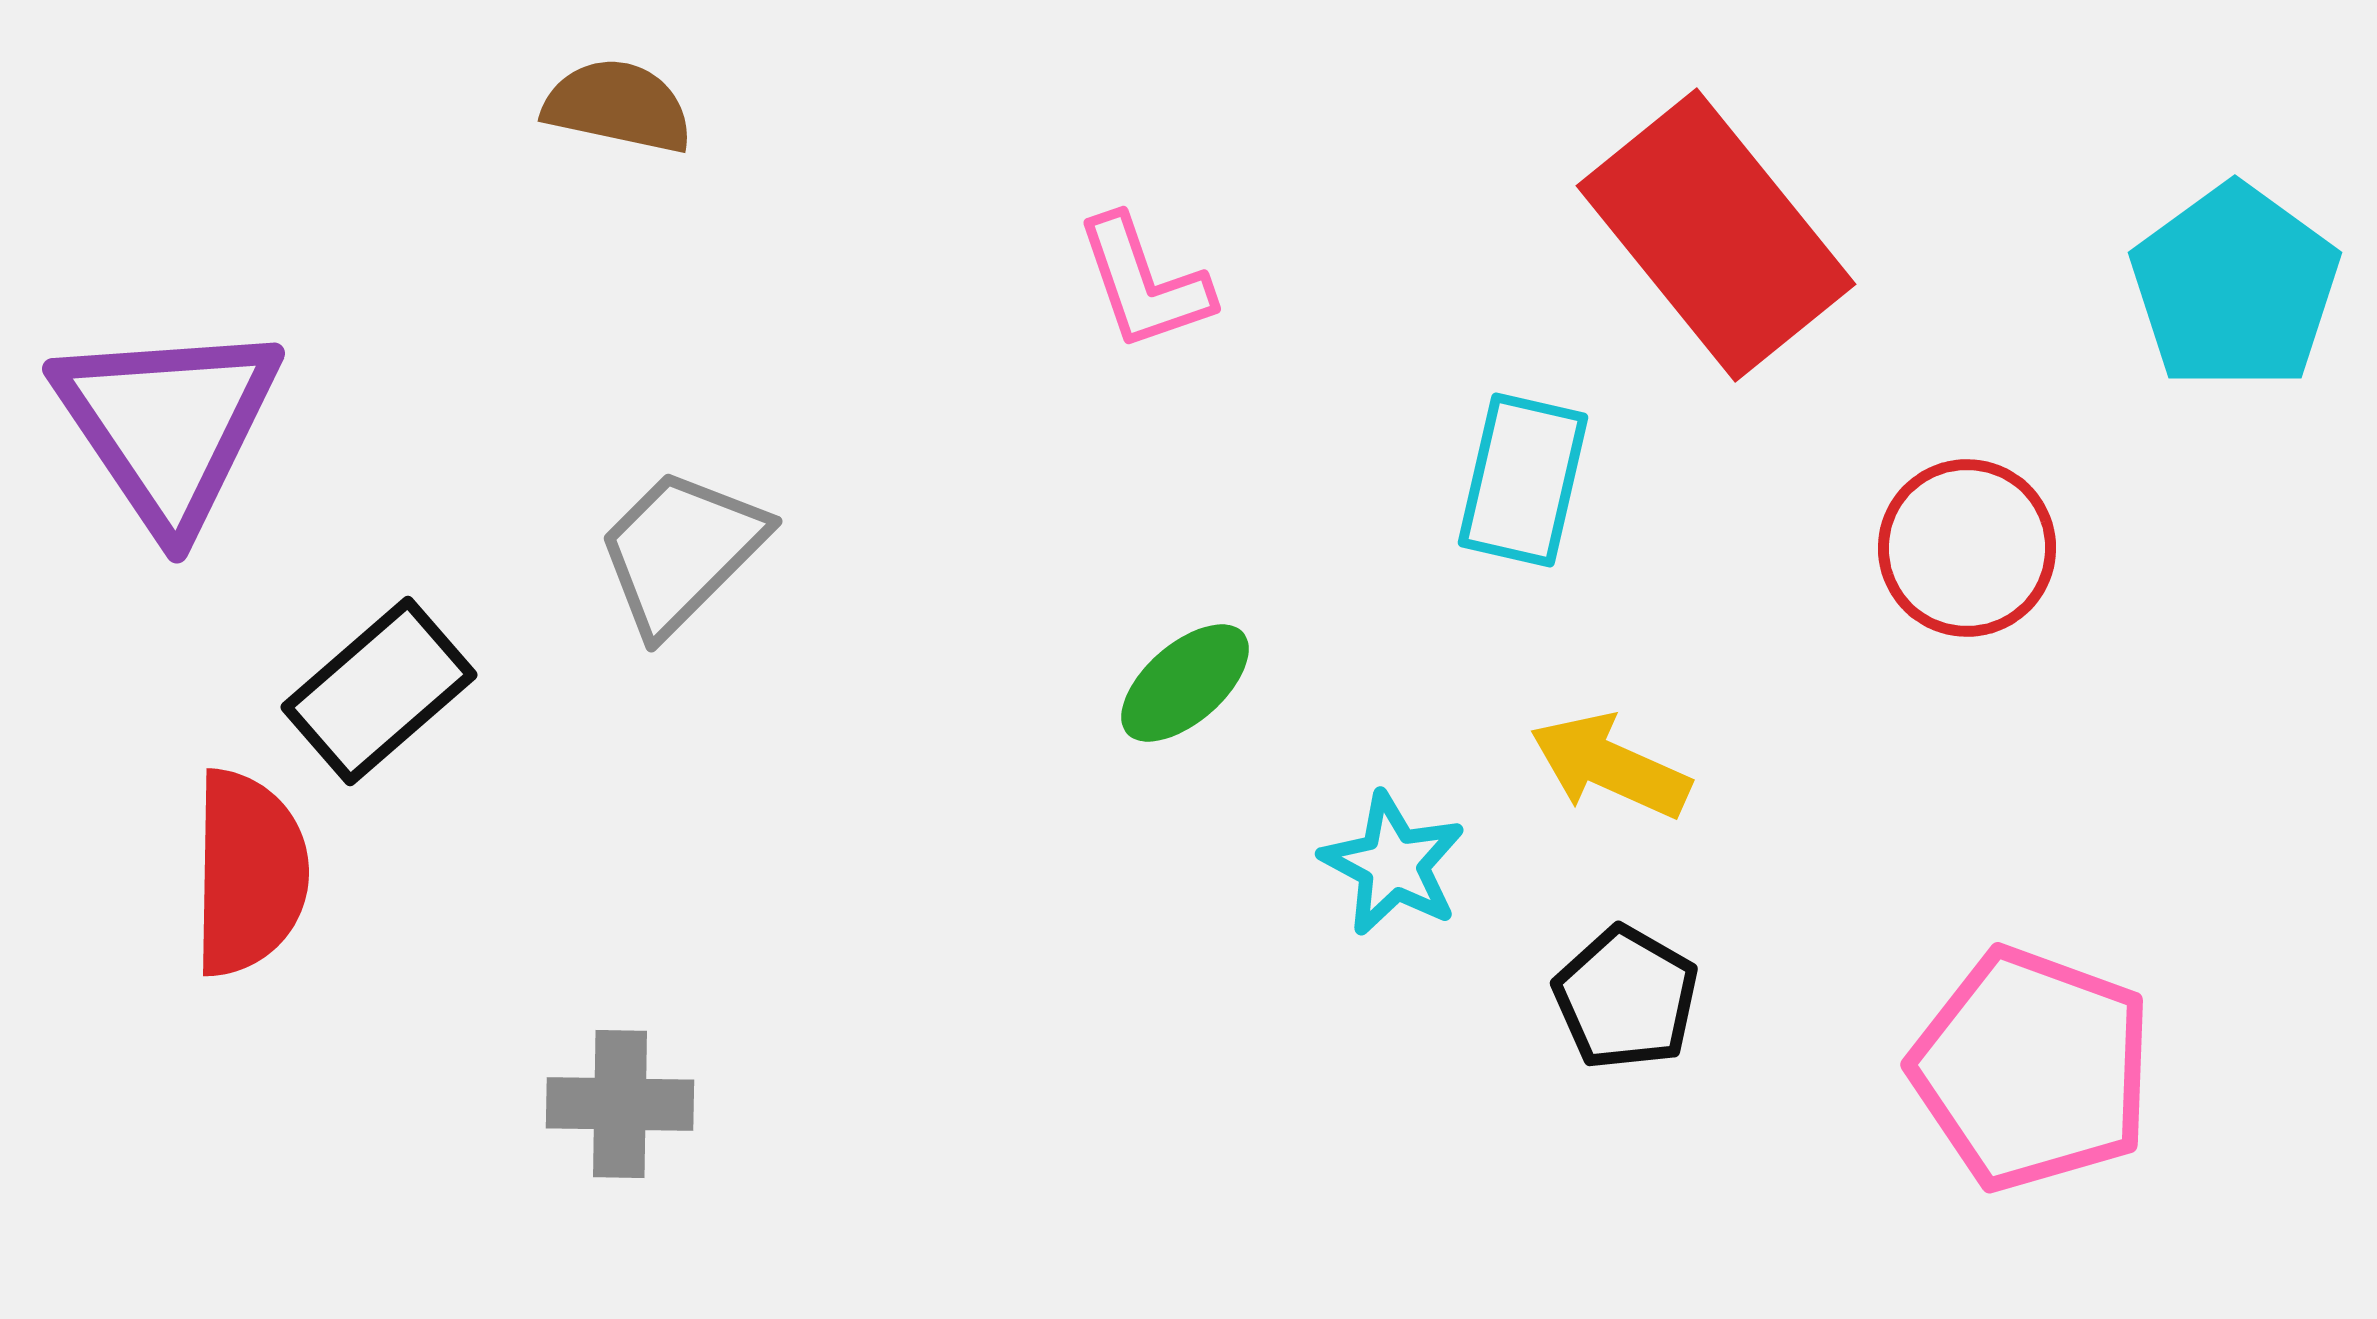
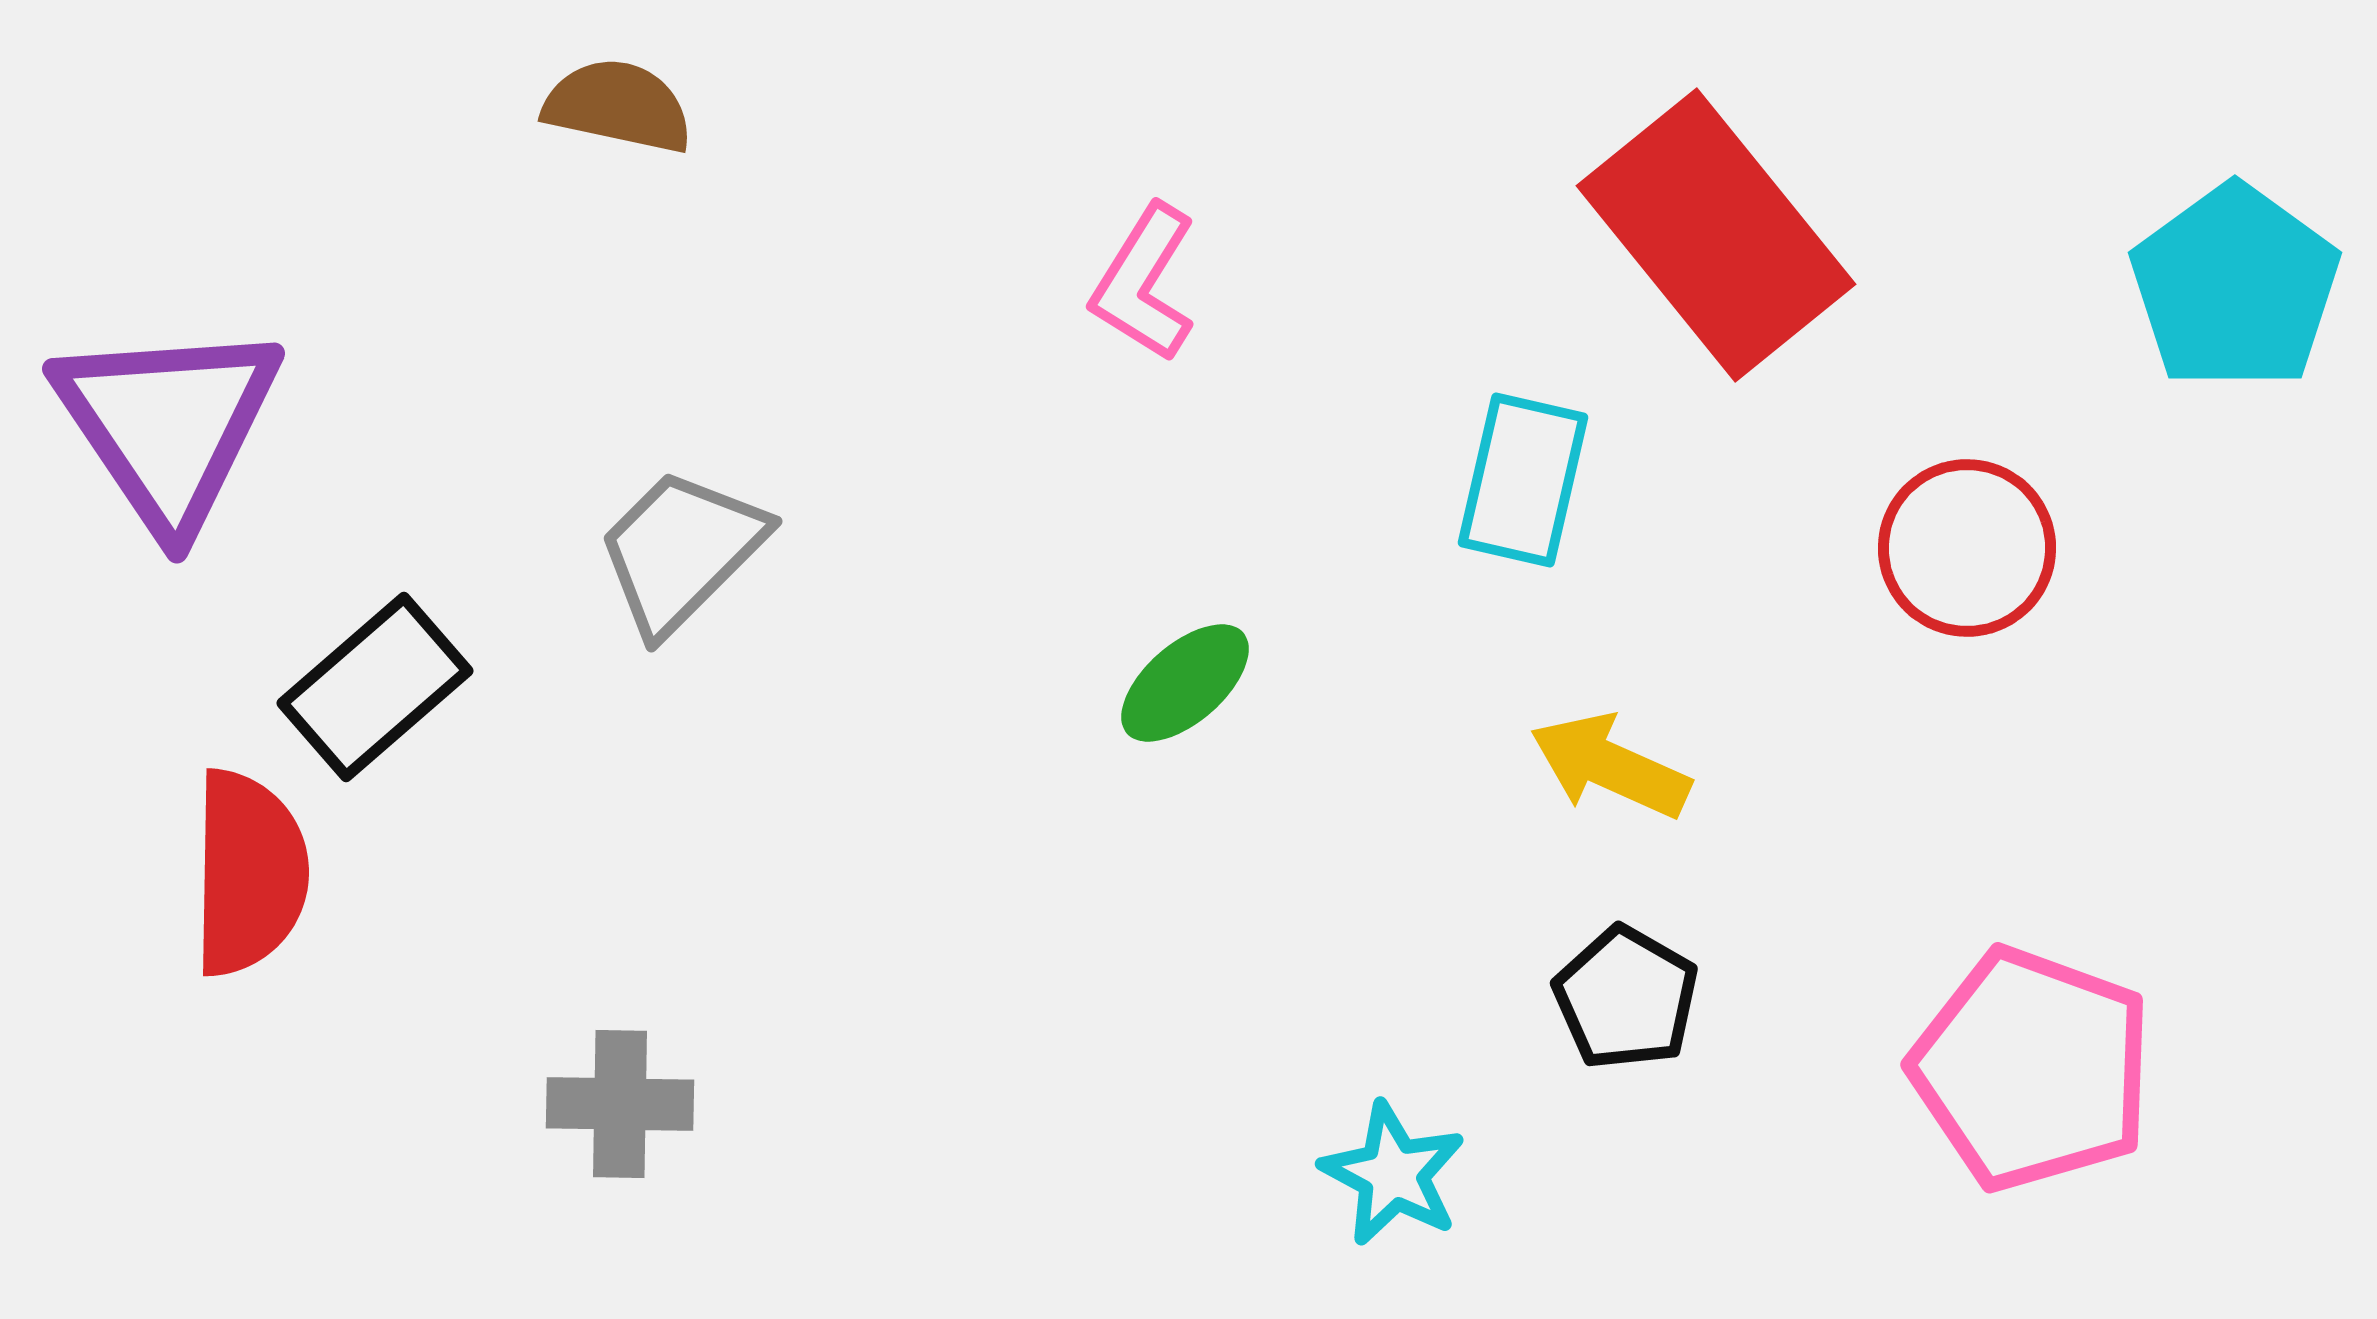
pink L-shape: rotated 51 degrees clockwise
black rectangle: moved 4 px left, 4 px up
cyan star: moved 310 px down
